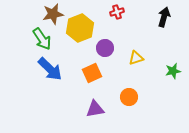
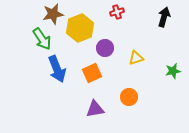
blue arrow: moved 7 px right; rotated 24 degrees clockwise
